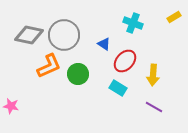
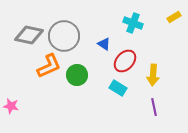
gray circle: moved 1 px down
green circle: moved 1 px left, 1 px down
purple line: rotated 48 degrees clockwise
